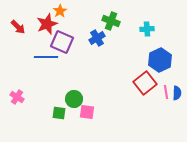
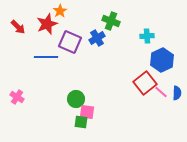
cyan cross: moved 7 px down
purple square: moved 8 px right
blue hexagon: moved 2 px right
pink line: moved 5 px left; rotated 40 degrees counterclockwise
green circle: moved 2 px right
green square: moved 22 px right, 9 px down
